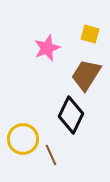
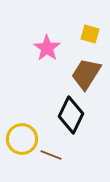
pink star: rotated 16 degrees counterclockwise
brown trapezoid: moved 1 px up
yellow circle: moved 1 px left
brown line: rotated 45 degrees counterclockwise
